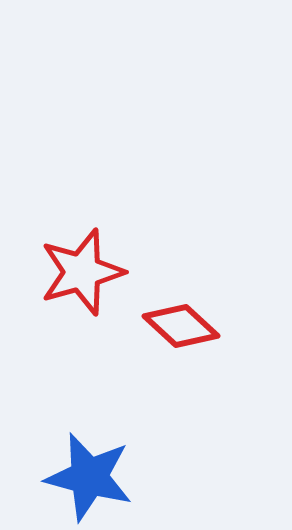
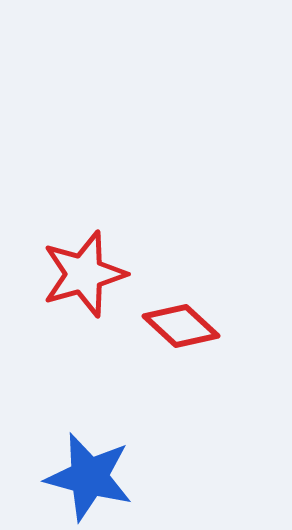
red star: moved 2 px right, 2 px down
